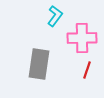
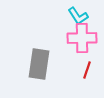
cyan L-shape: moved 23 px right; rotated 110 degrees clockwise
